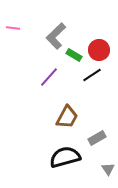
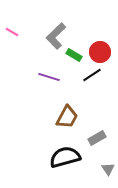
pink line: moved 1 px left, 4 px down; rotated 24 degrees clockwise
red circle: moved 1 px right, 2 px down
purple line: rotated 65 degrees clockwise
